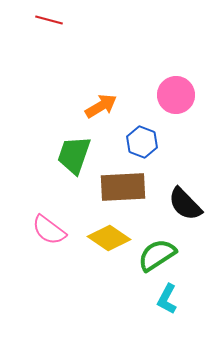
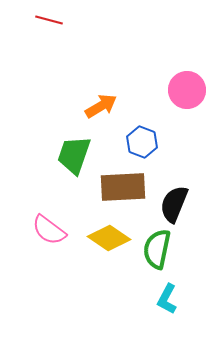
pink circle: moved 11 px right, 5 px up
black semicircle: moved 11 px left; rotated 66 degrees clockwise
green semicircle: moved 6 px up; rotated 45 degrees counterclockwise
